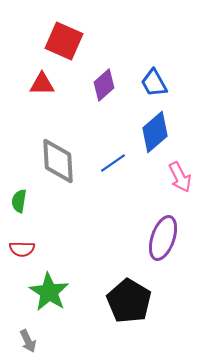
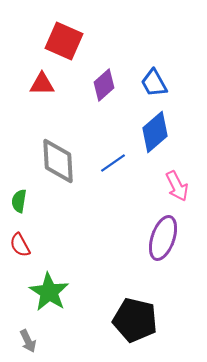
pink arrow: moved 3 px left, 9 px down
red semicircle: moved 2 px left, 4 px up; rotated 60 degrees clockwise
black pentagon: moved 6 px right, 19 px down; rotated 18 degrees counterclockwise
